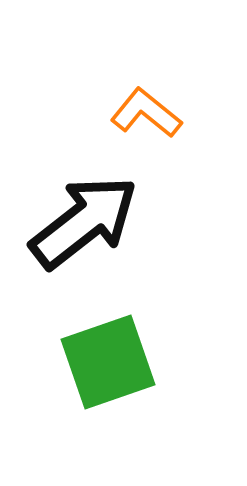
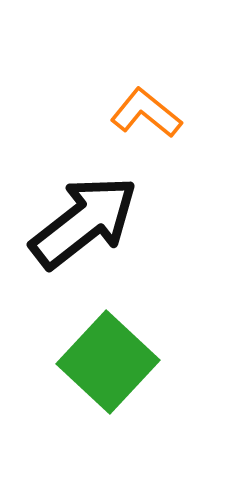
green square: rotated 28 degrees counterclockwise
